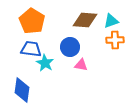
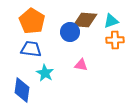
blue circle: moved 15 px up
cyan star: moved 10 px down
